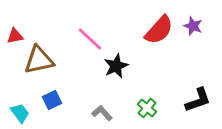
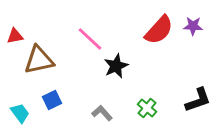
purple star: rotated 18 degrees counterclockwise
